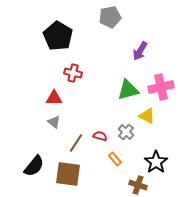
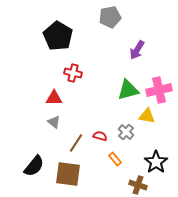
purple arrow: moved 3 px left, 1 px up
pink cross: moved 2 px left, 3 px down
yellow triangle: rotated 18 degrees counterclockwise
